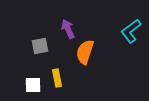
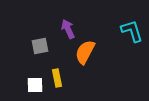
cyan L-shape: moved 1 px right; rotated 110 degrees clockwise
orange semicircle: rotated 10 degrees clockwise
white square: moved 2 px right
